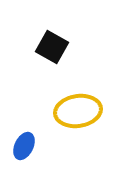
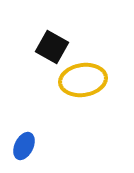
yellow ellipse: moved 5 px right, 31 px up
